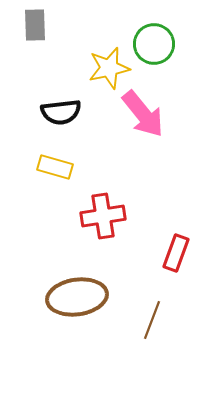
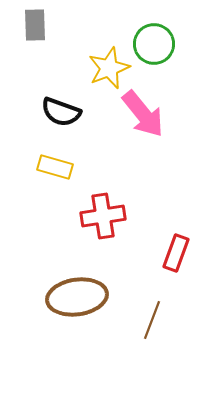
yellow star: rotated 9 degrees counterclockwise
black semicircle: rotated 27 degrees clockwise
